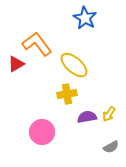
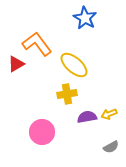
yellow arrow: rotated 35 degrees clockwise
